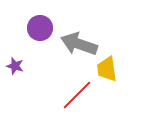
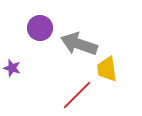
purple star: moved 3 px left, 2 px down
